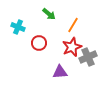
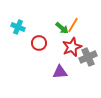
green arrow: moved 13 px right, 14 px down
